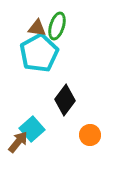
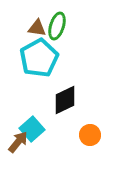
cyan pentagon: moved 5 px down
black diamond: rotated 28 degrees clockwise
